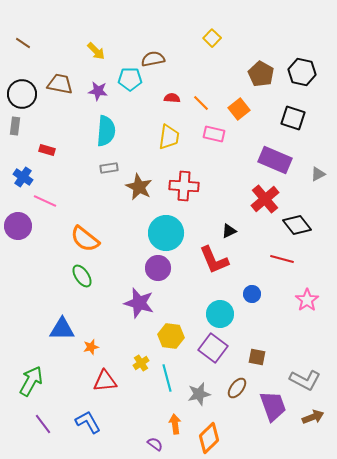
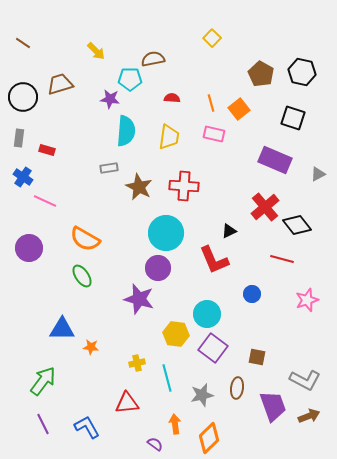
brown trapezoid at (60, 84): rotated 28 degrees counterclockwise
purple star at (98, 91): moved 12 px right, 8 px down
black circle at (22, 94): moved 1 px right, 3 px down
orange line at (201, 103): moved 10 px right; rotated 30 degrees clockwise
gray rectangle at (15, 126): moved 4 px right, 12 px down
cyan semicircle at (106, 131): moved 20 px right
red cross at (265, 199): moved 8 px down
purple circle at (18, 226): moved 11 px right, 22 px down
orange semicircle at (85, 239): rotated 8 degrees counterclockwise
pink star at (307, 300): rotated 15 degrees clockwise
purple star at (139, 303): moved 4 px up
cyan circle at (220, 314): moved 13 px left
yellow hexagon at (171, 336): moved 5 px right, 2 px up
orange star at (91, 347): rotated 21 degrees clockwise
yellow cross at (141, 363): moved 4 px left; rotated 21 degrees clockwise
green arrow at (31, 381): moved 12 px right; rotated 8 degrees clockwise
red triangle at (105, 381): moved 22 px right, 22 px down
brown ellipse at (237, 388): rotated 30 degrees counterclockwise
gray star at (199, 394): moved 3 px right, 1 px down
brown arrow at (313, 417): moved 4 px left, 1 px up
blue L-shape at (88, 422): moved 1 px left, 5 px down
purple line at (43, 424): rotated 10 degrees clockwise
